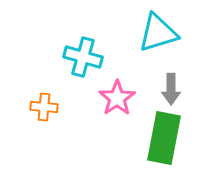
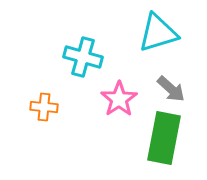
gray arrow: rotated 48 degrees counterclockwise
pink star: moved 2 px right, 1 px down
